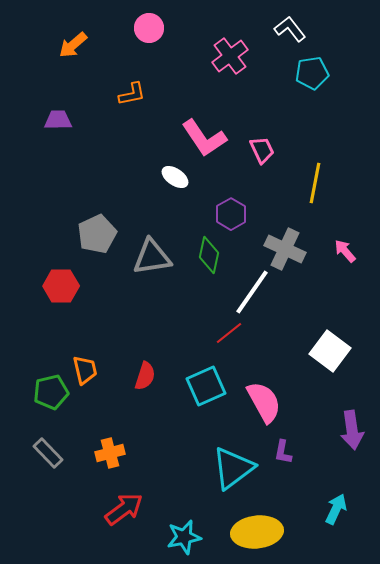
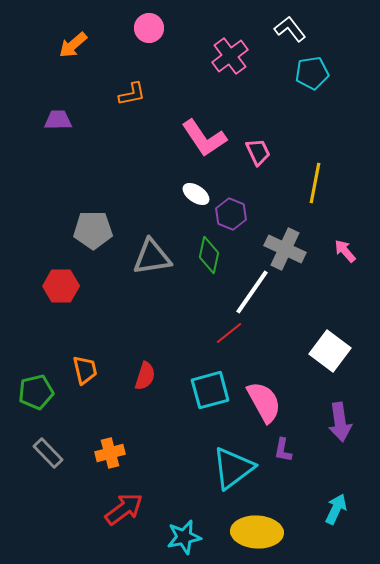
pink trapezoid: moved 4 px left, 2 px down
white ellipse: moved 21 px right, 17 px down
purple hexagon: rotated 8 degrees counterclockwise
gray pentagon: moved 4 px left, 4 px up; rotated 24 degrees clockwise
cyan square: moved 4 px right, 4 px down; rotated 9 degrees clockwise
green pentagon: moved 15 px left
purple arrow: moved 12 px left, 8 px up
purple L-shape: moved 2 px up
yellow ellipse: rotated 9 degrees clockwise
